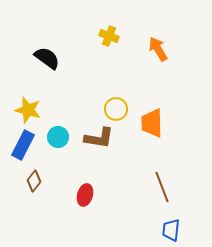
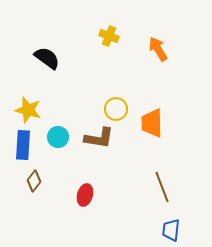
blue rectangle: rotated 24 degrees counterclockwise
